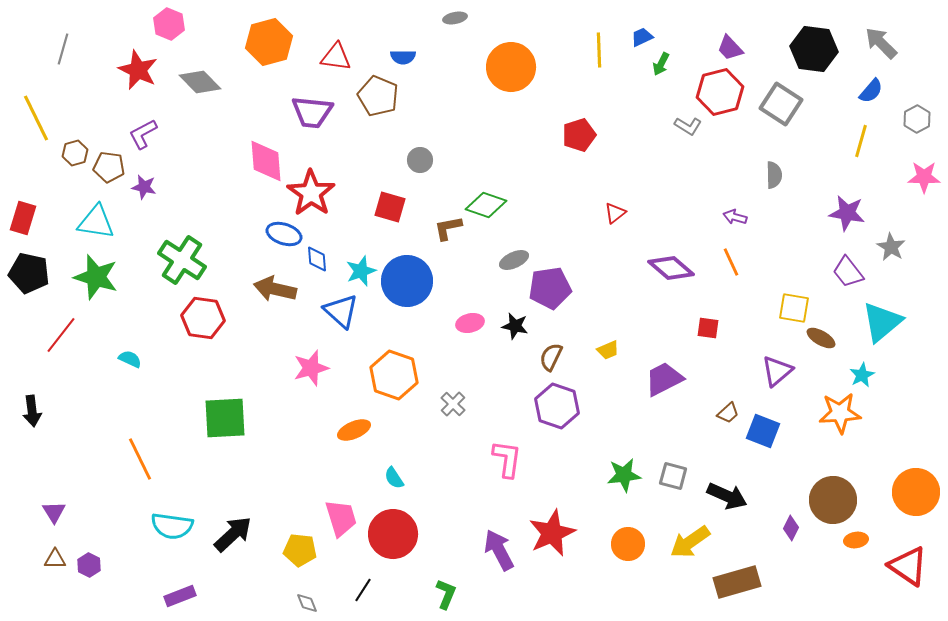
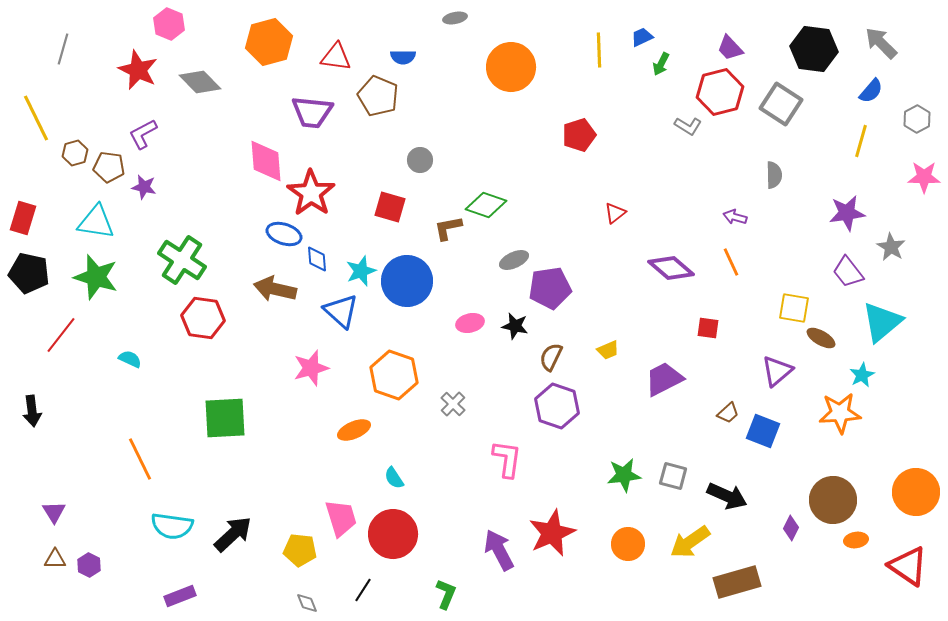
purple star at (847, 213): rotated 18 degrees counterclockwise
